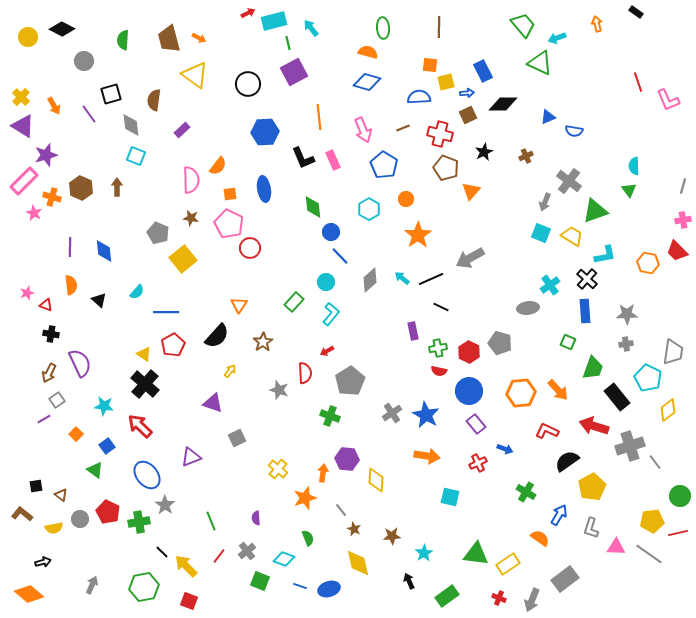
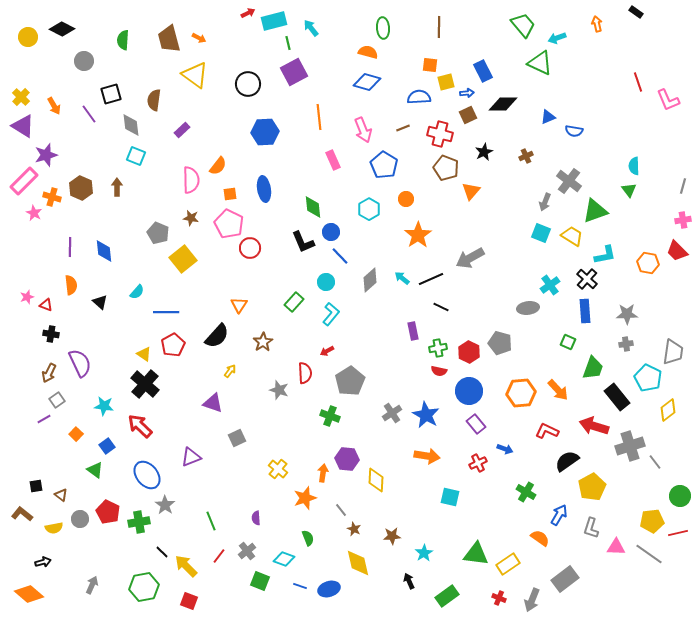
black L-shape at (303, 158): moved 84 px down
pink star at (27, 293): moved 4 px down
black triangle at (99, 300): moved 1 px right, 2 px down
